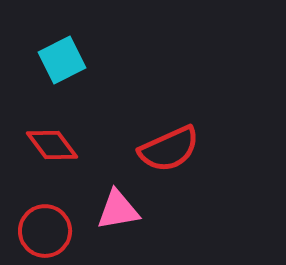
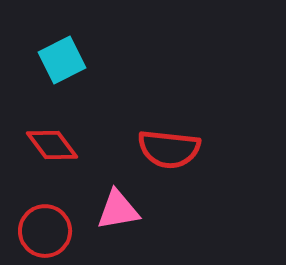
red semicircle: rotated 30 degrees clockwise
